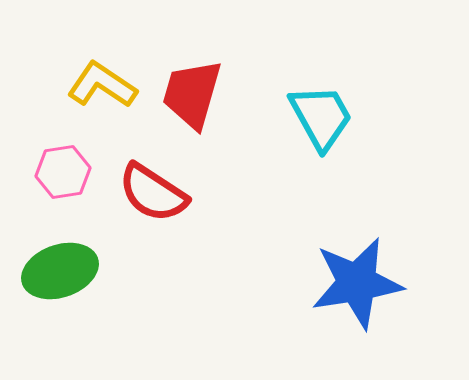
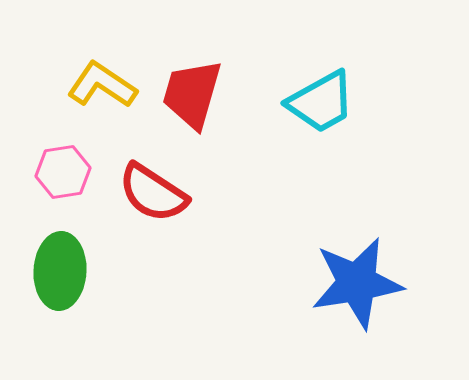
cyan trapezoid: moved 15 px up; rotated 90 degrees clockwise
green ellipse: rotated 68 degrees counterclockwise
